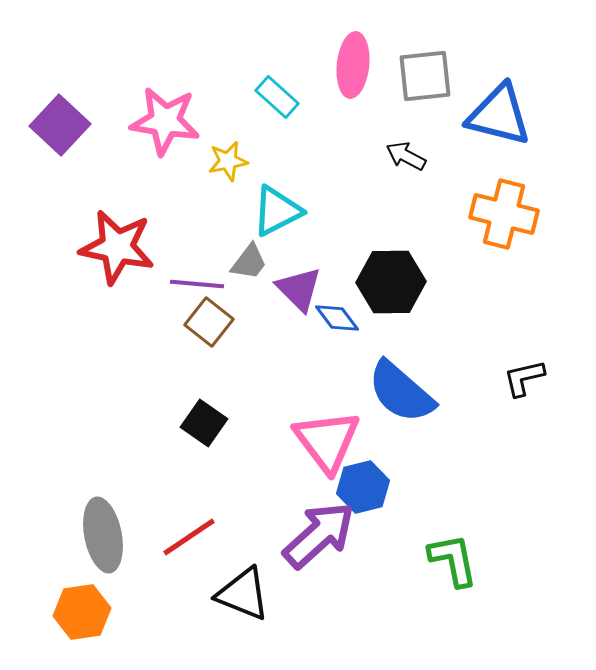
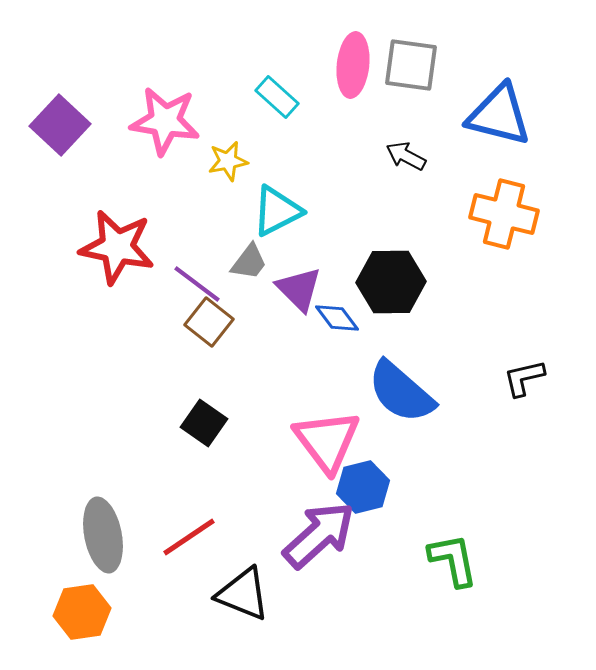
gray square: moved 14 px left, 11 px up; rotated 14 degrees clockwise
purple line: rotated 32 degrees clockwise
